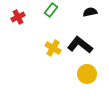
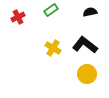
green rectangle: rotated 16 degrees clockwise
black L-shape: moved 5 px right
